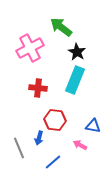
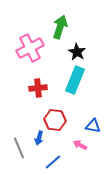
green arrow: moved 1 px left; rotated 70 degrees clockwise
red cross: rotated 12 degrees counterclockwise
